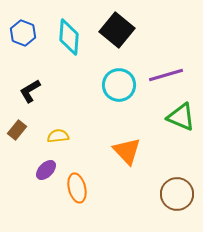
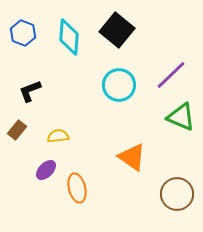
purple line: moved 5 px right; rotated 28 degrees counterclockwise
black L-shape: rotated 10 degrees clockwise
orange triangle: moved 5 px right, 6 px down; rotated 12 degrees counterclockwise
